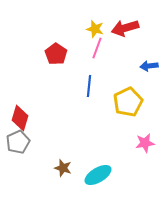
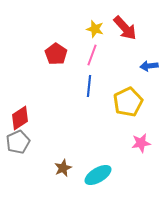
red arrow: rotated 116 degrees counterclockwise
pink line: moved 5 px left, 7 px down
red diamond: rotated 40 degrees clockwise
pink star: moved 4 px left
brown star: rotated 30 degrees clockwise
